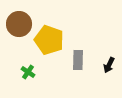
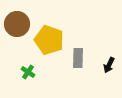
brown circle: moved 2 px left
gray rectangle: moved 2 px up
